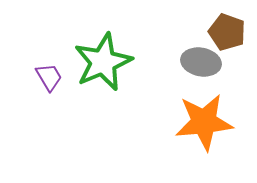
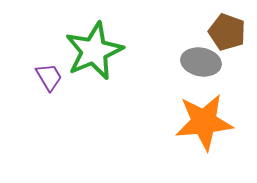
green star: moved 9 px left, 11 px up
